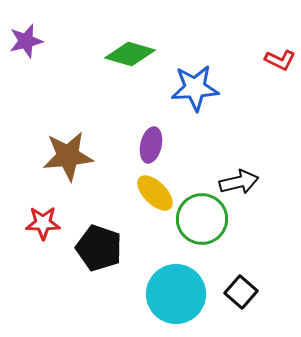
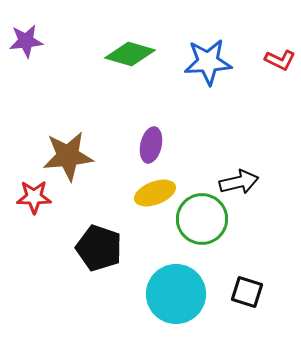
purple star: rotated 8 degrees clockwise
blue star: moved 13 px right, 26 px up
yellow ellipse: rotated 66 degrees counterclockwise
red star: moved 9 px left, 26 px up
black square: moved 6 px right; rotated 24 degrees counterclockwise
